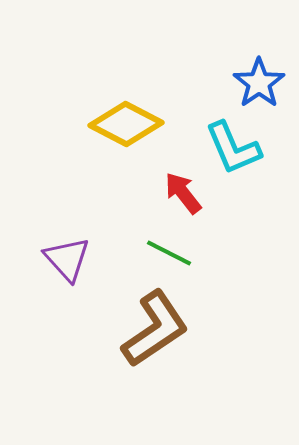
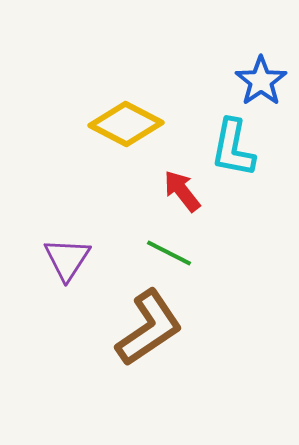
blue star: moved 2 px right, 2 px up
cyan L-shape: rotated 34 degrees clockwise
red arrow: moved 1 px left, 2 px up
purple triangle: rotated 15 degrees clockwise
brown L-shape: moved 6 px left, 1 px up
